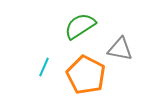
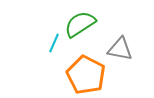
green semicircle: moved 2 px up
cyan line: moved 10 px right, 24 px up
